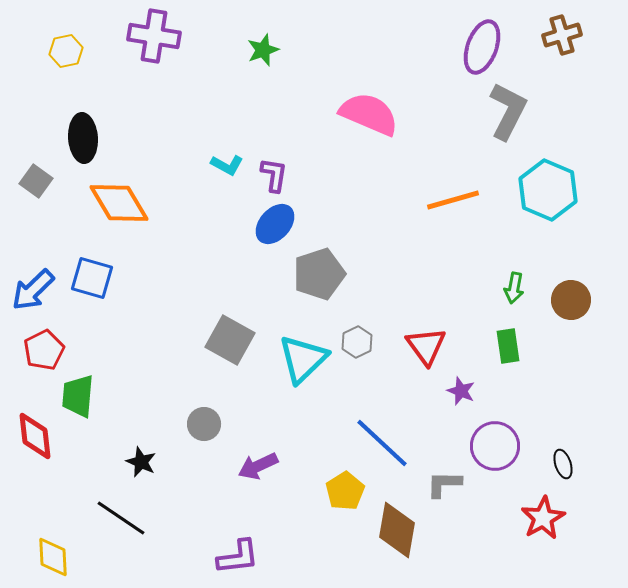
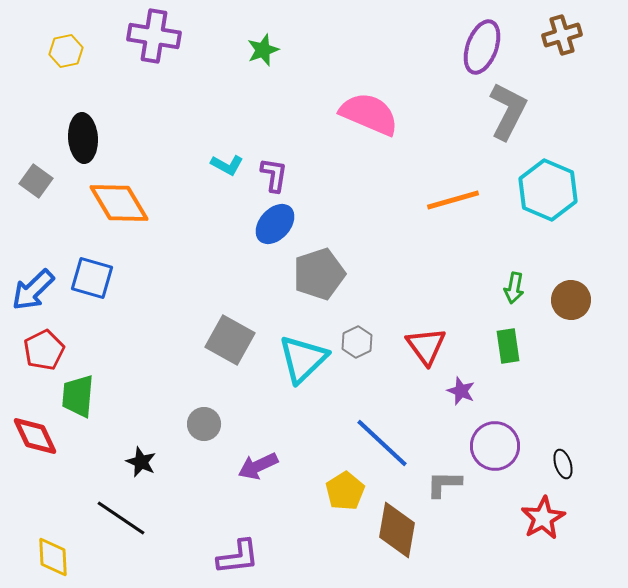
red diamond at (35, 436): rotated 18 degrees counterclockwise
